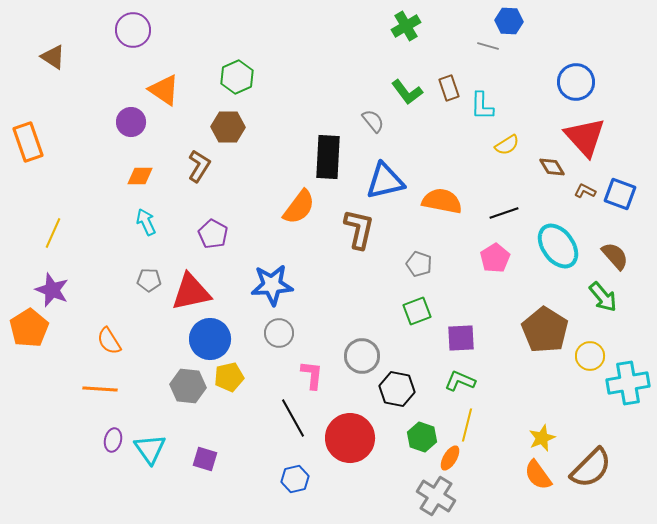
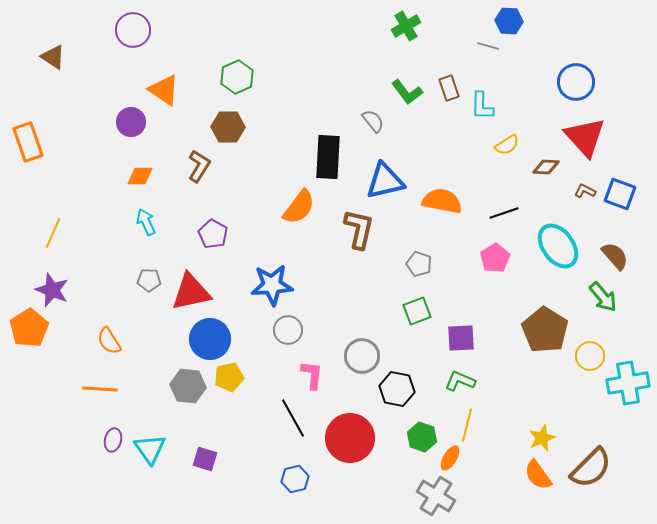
brown diamond at (552, 167): moved 6 px left; rotated 56 degrees counterclockwise
gray circle at (279, 333): moved 9 px right, 3 px up
